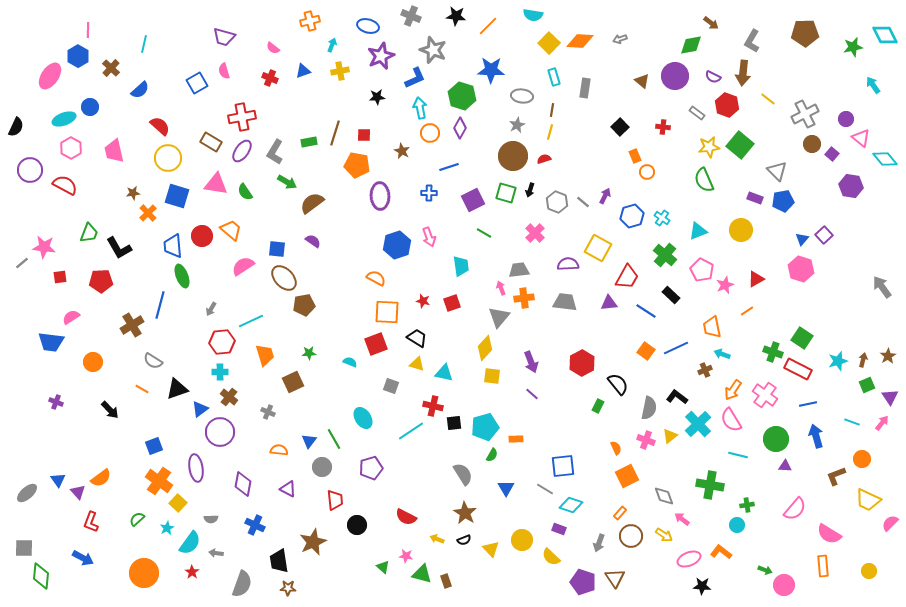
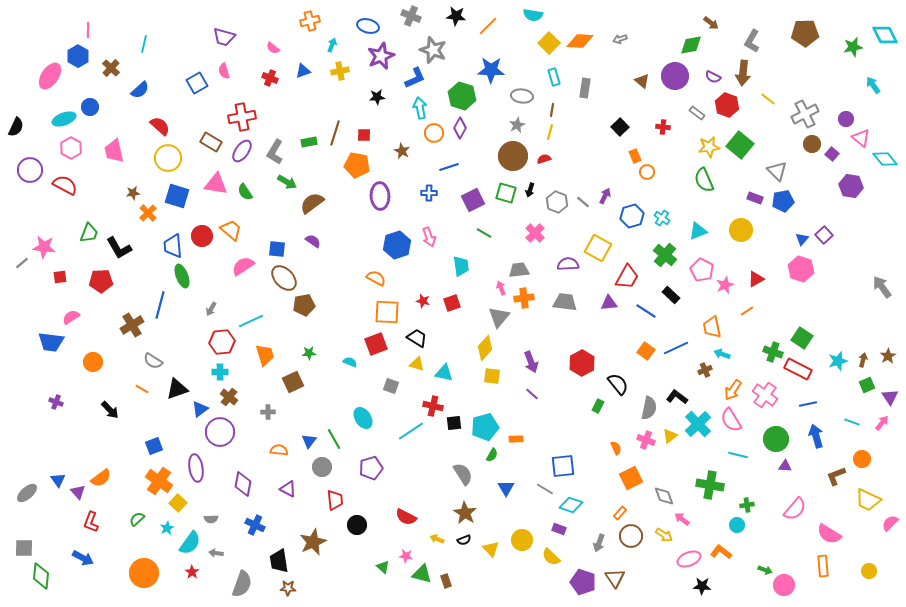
orange circle at (430, 133): moved 4 px right
gray cross at (268, 412): rotated 24 degrees counterclockwise
orange square at (627, 476): moved 4 px right, 2 px down
